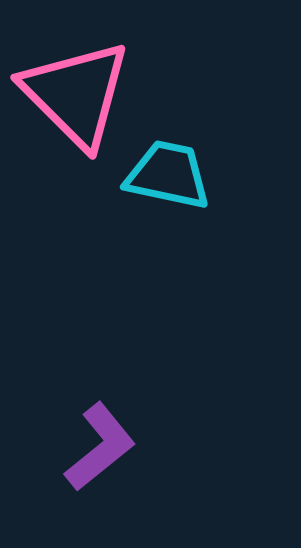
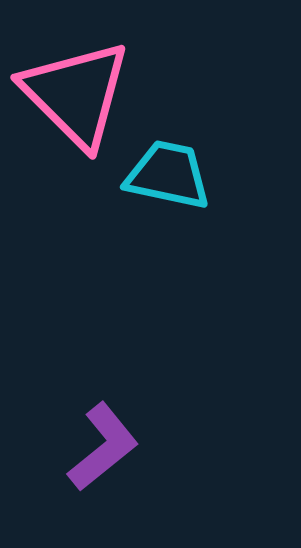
purple L-shape: moved 3 px right
